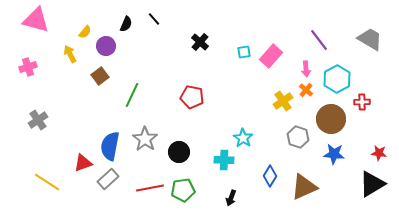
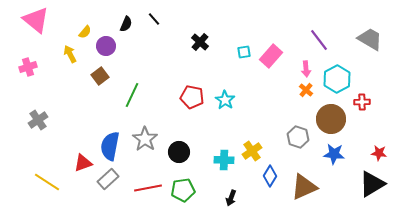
pink triangle: rotated 24 degrees clockwise
yellow cross: moved 31 px left, 50 px down
cyan star: moved 18 px left, 38 px up
red line: moved 2 px left
